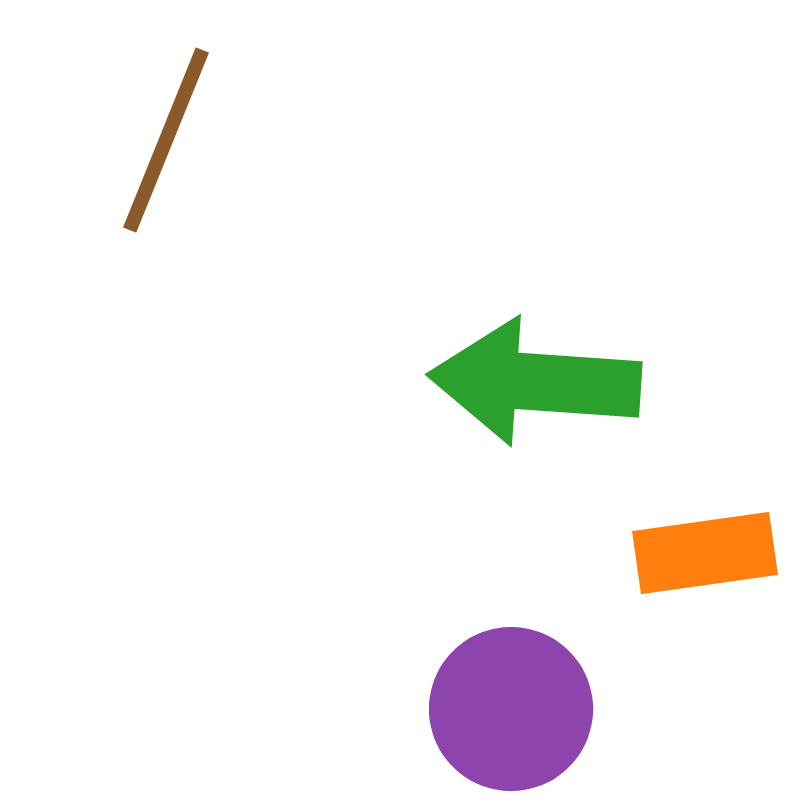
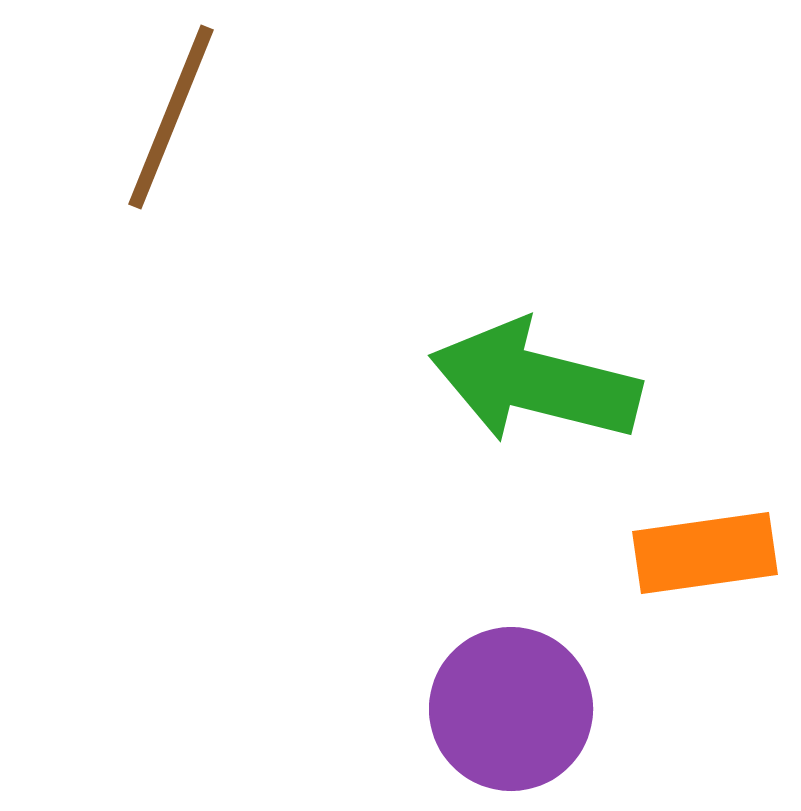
brown line: moved 5 px right, 23 px up
green arrow: rotated 10 degrees clockwise
